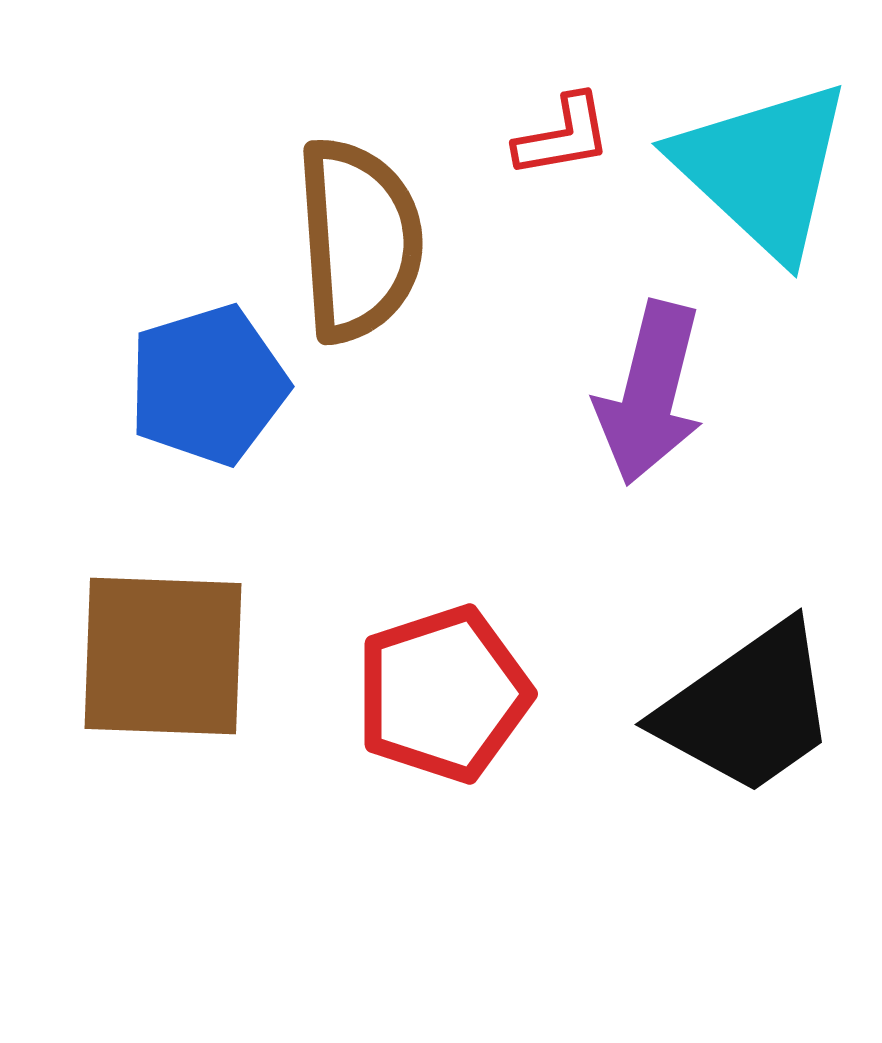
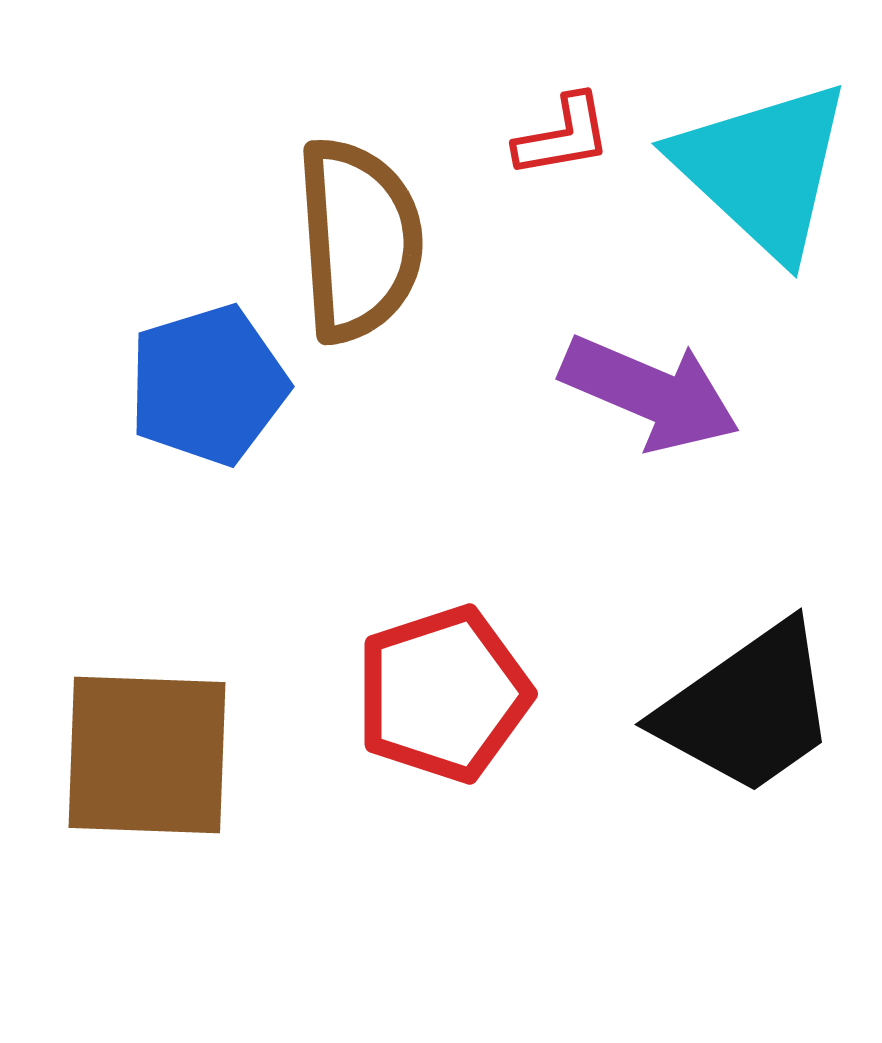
purple arrow: rotated 81 degrees counterclockwise
brown square: moved 16 px left, 99 px down
